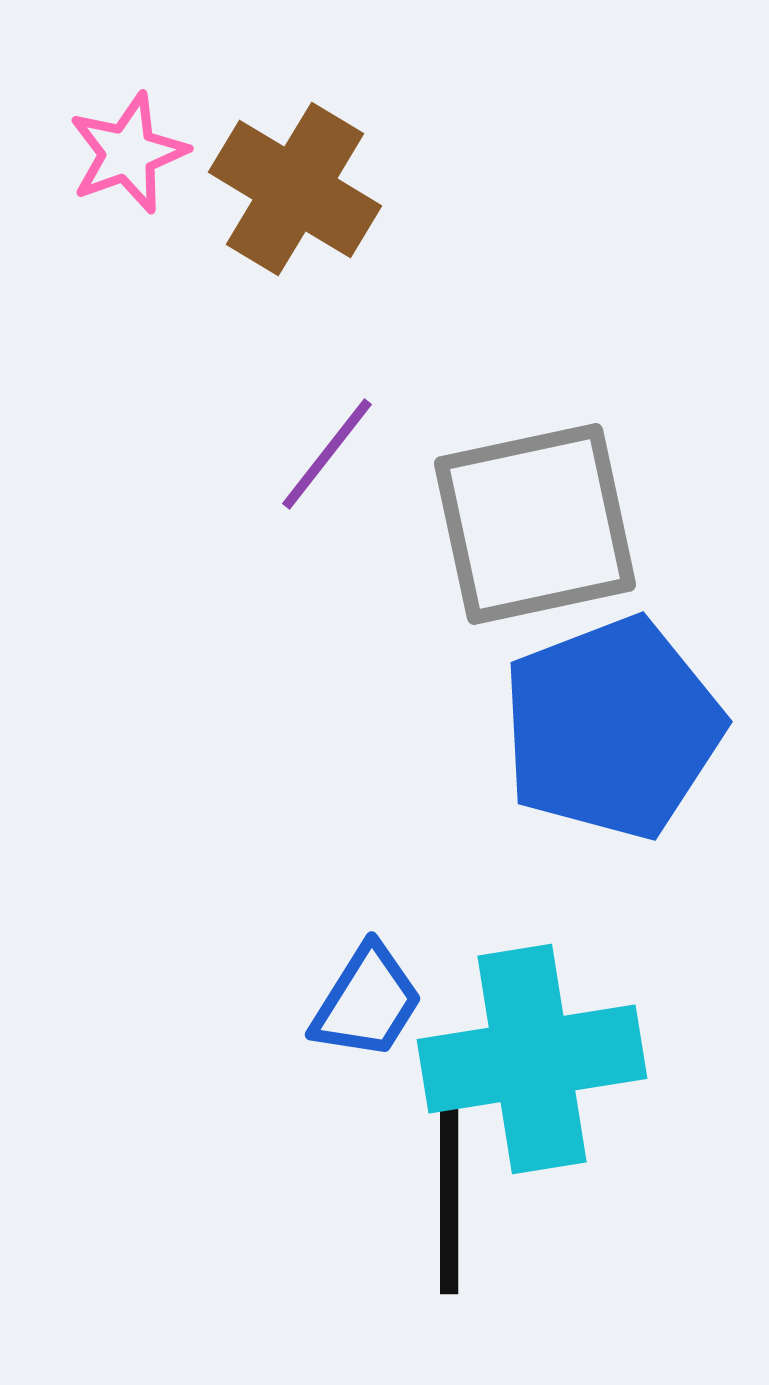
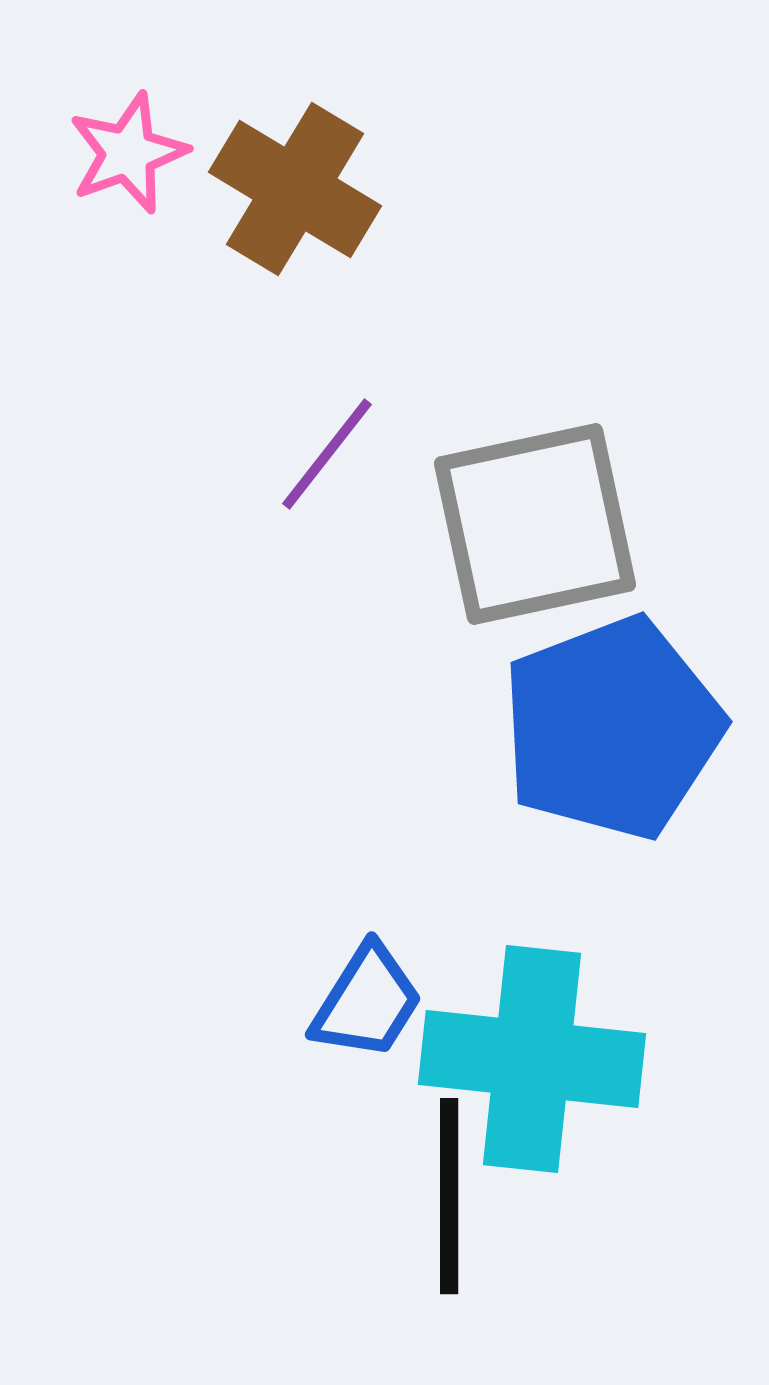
cyan cross: rotated 15 degrees clockwise
